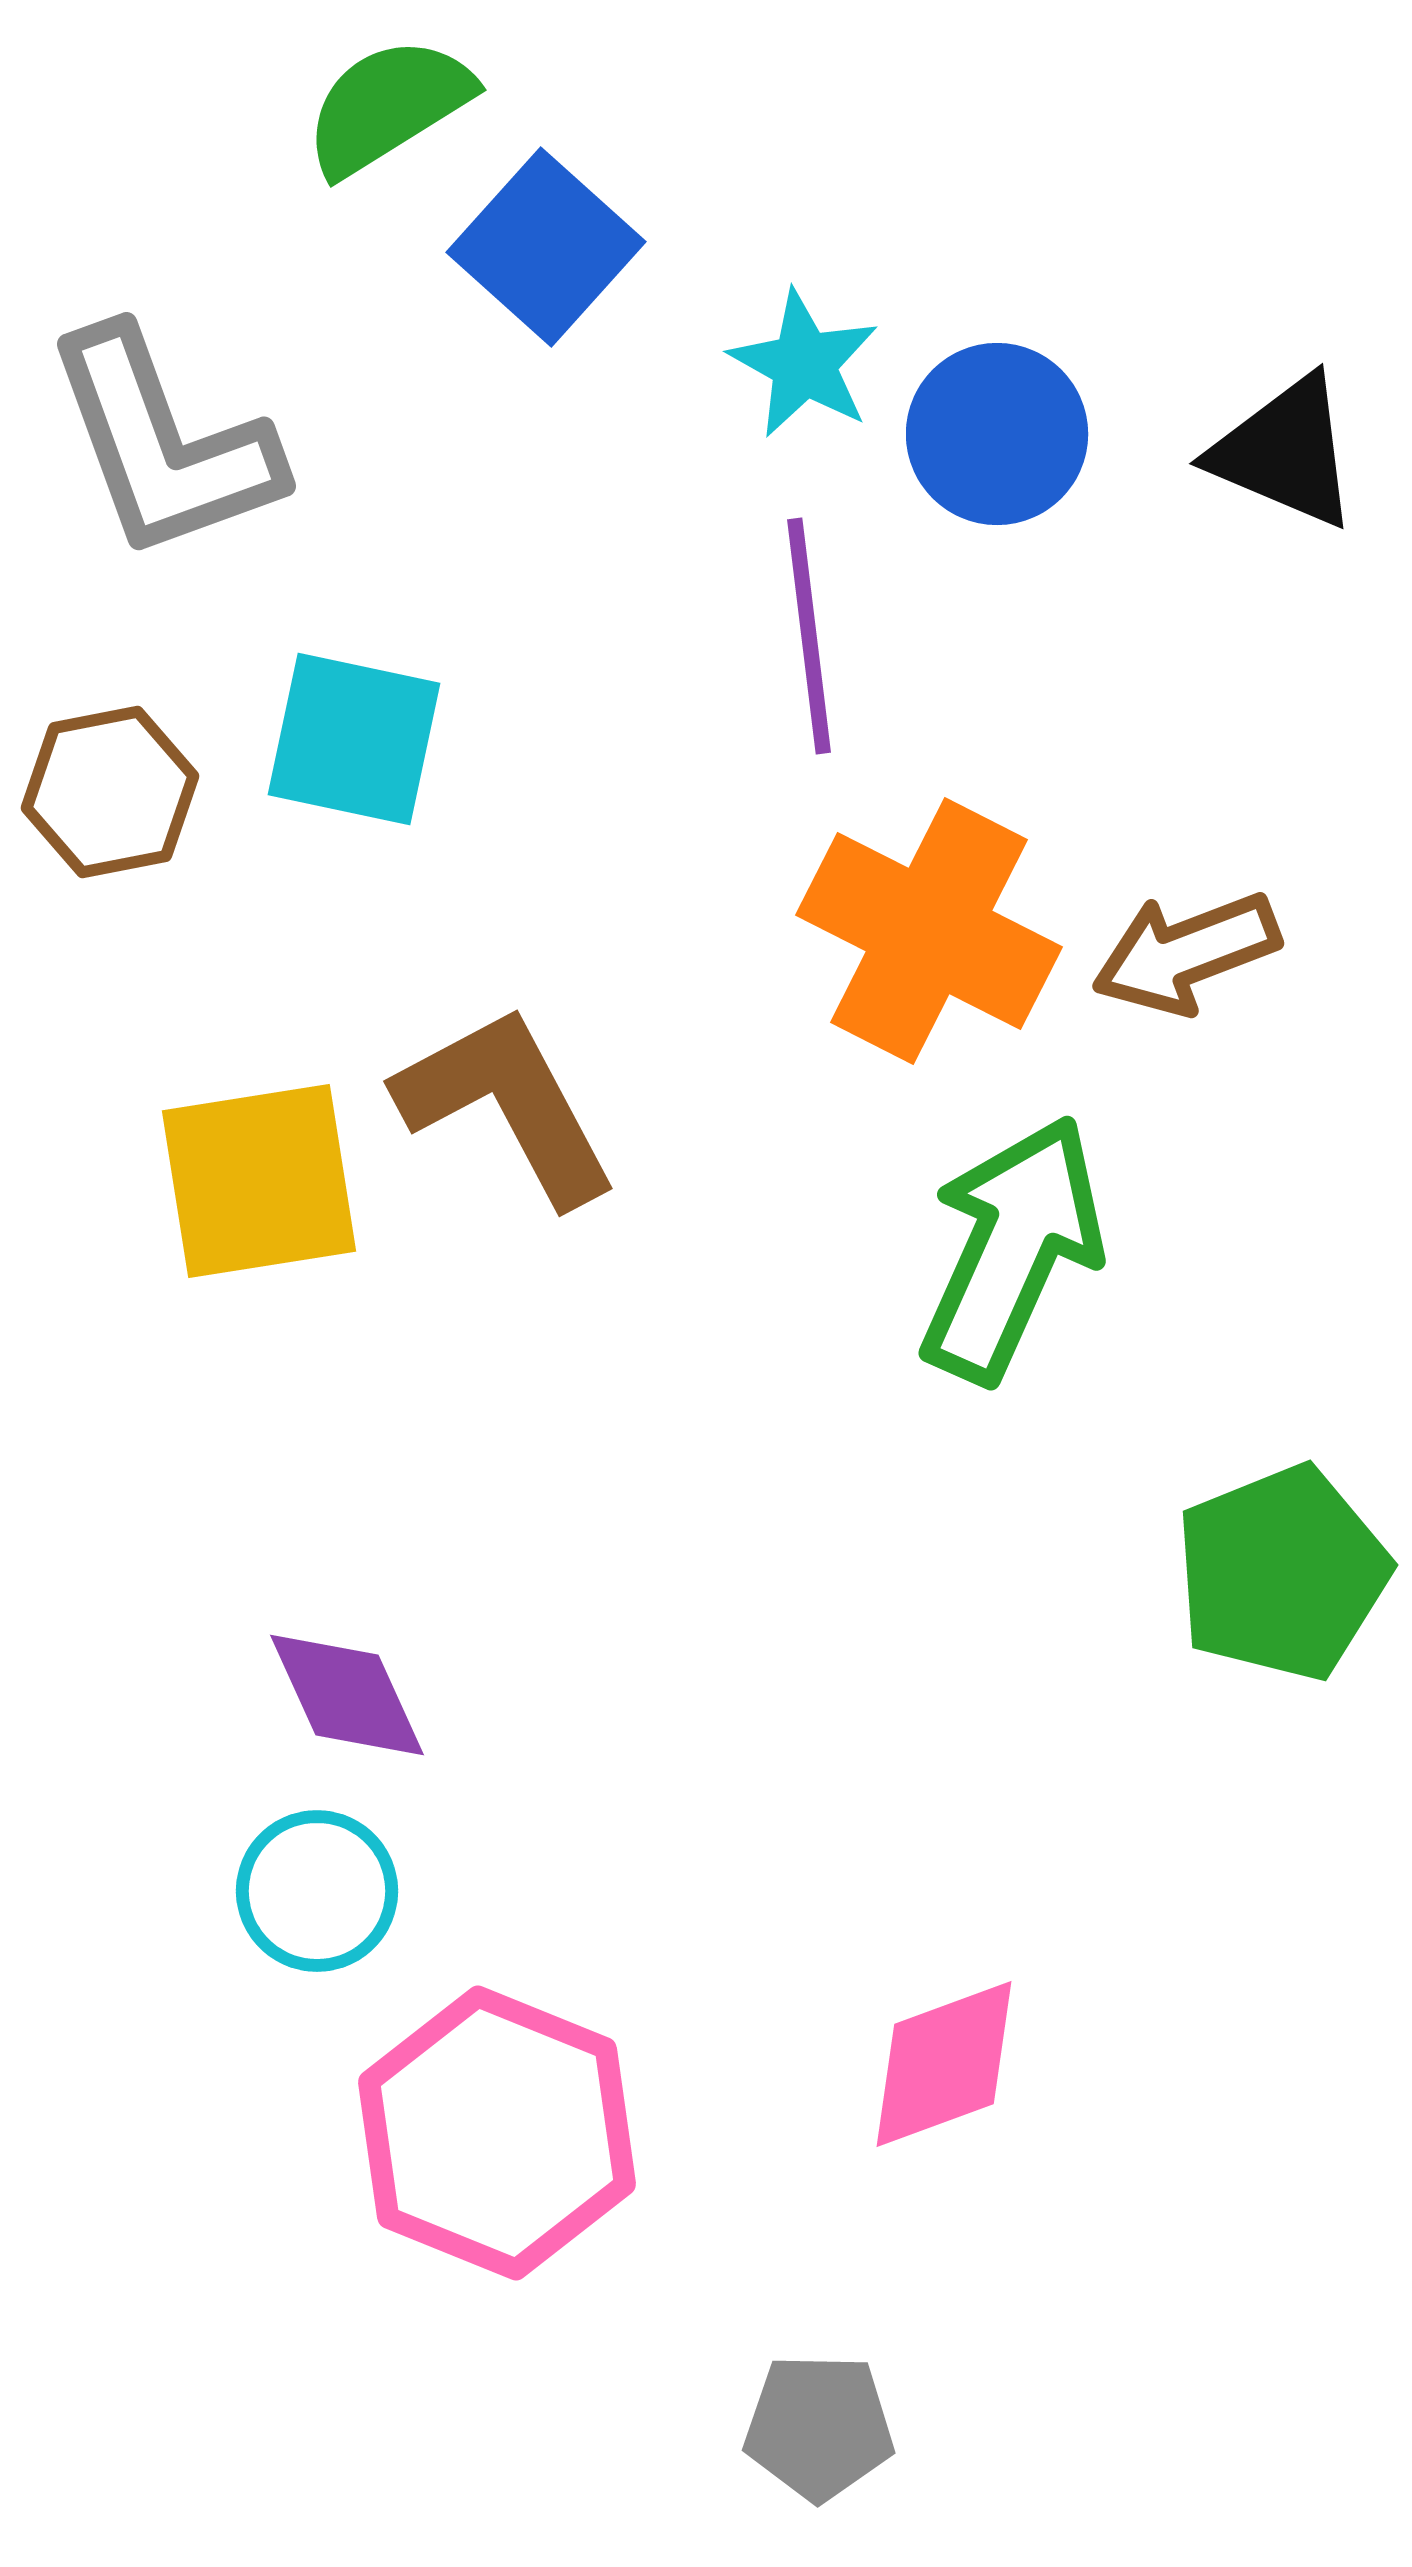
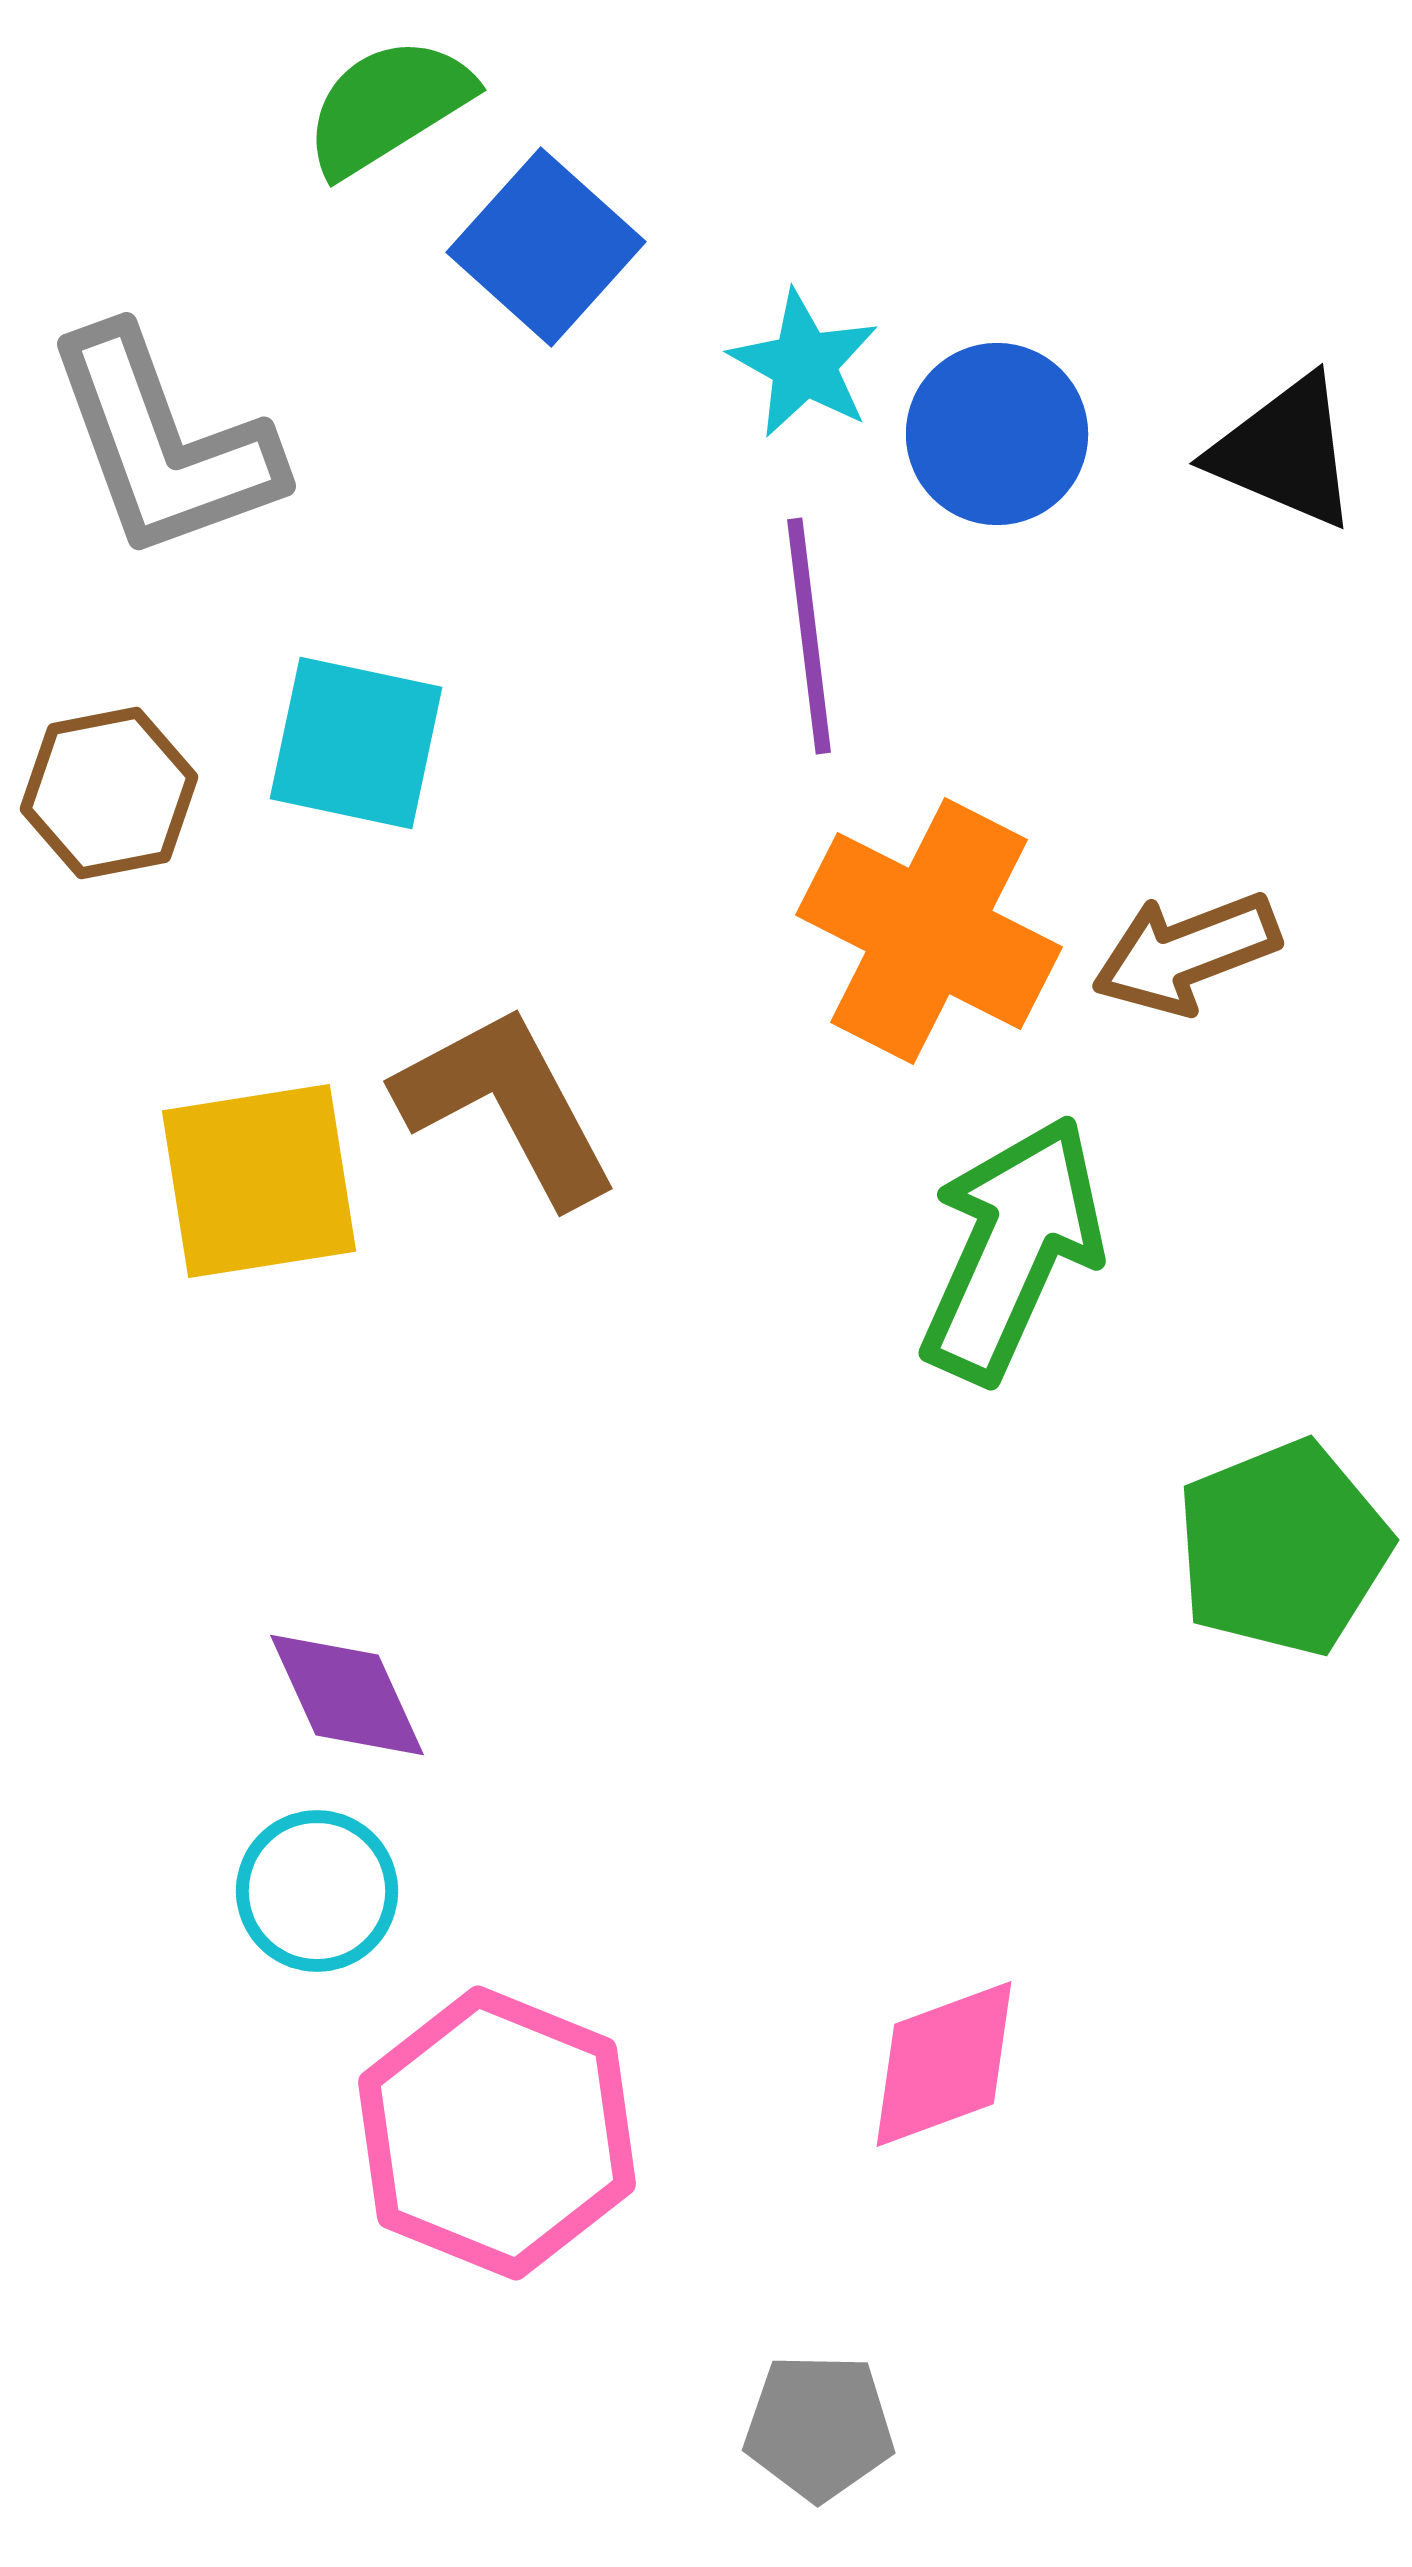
cyan square: moved 2 px right, 4 px down
brown hexagon: moved 1 px left, 1 px down
green pentagon: moved 1 px right, 25 px up
